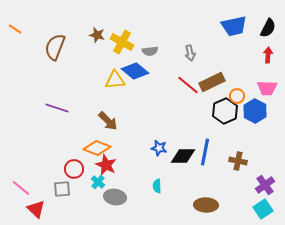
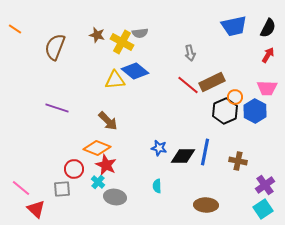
gray semicircle: moved 10 px left, 18 px up
red arrow: rotated 28 degrees clockwise
orange circle: moved 2 px left, 1 px down
